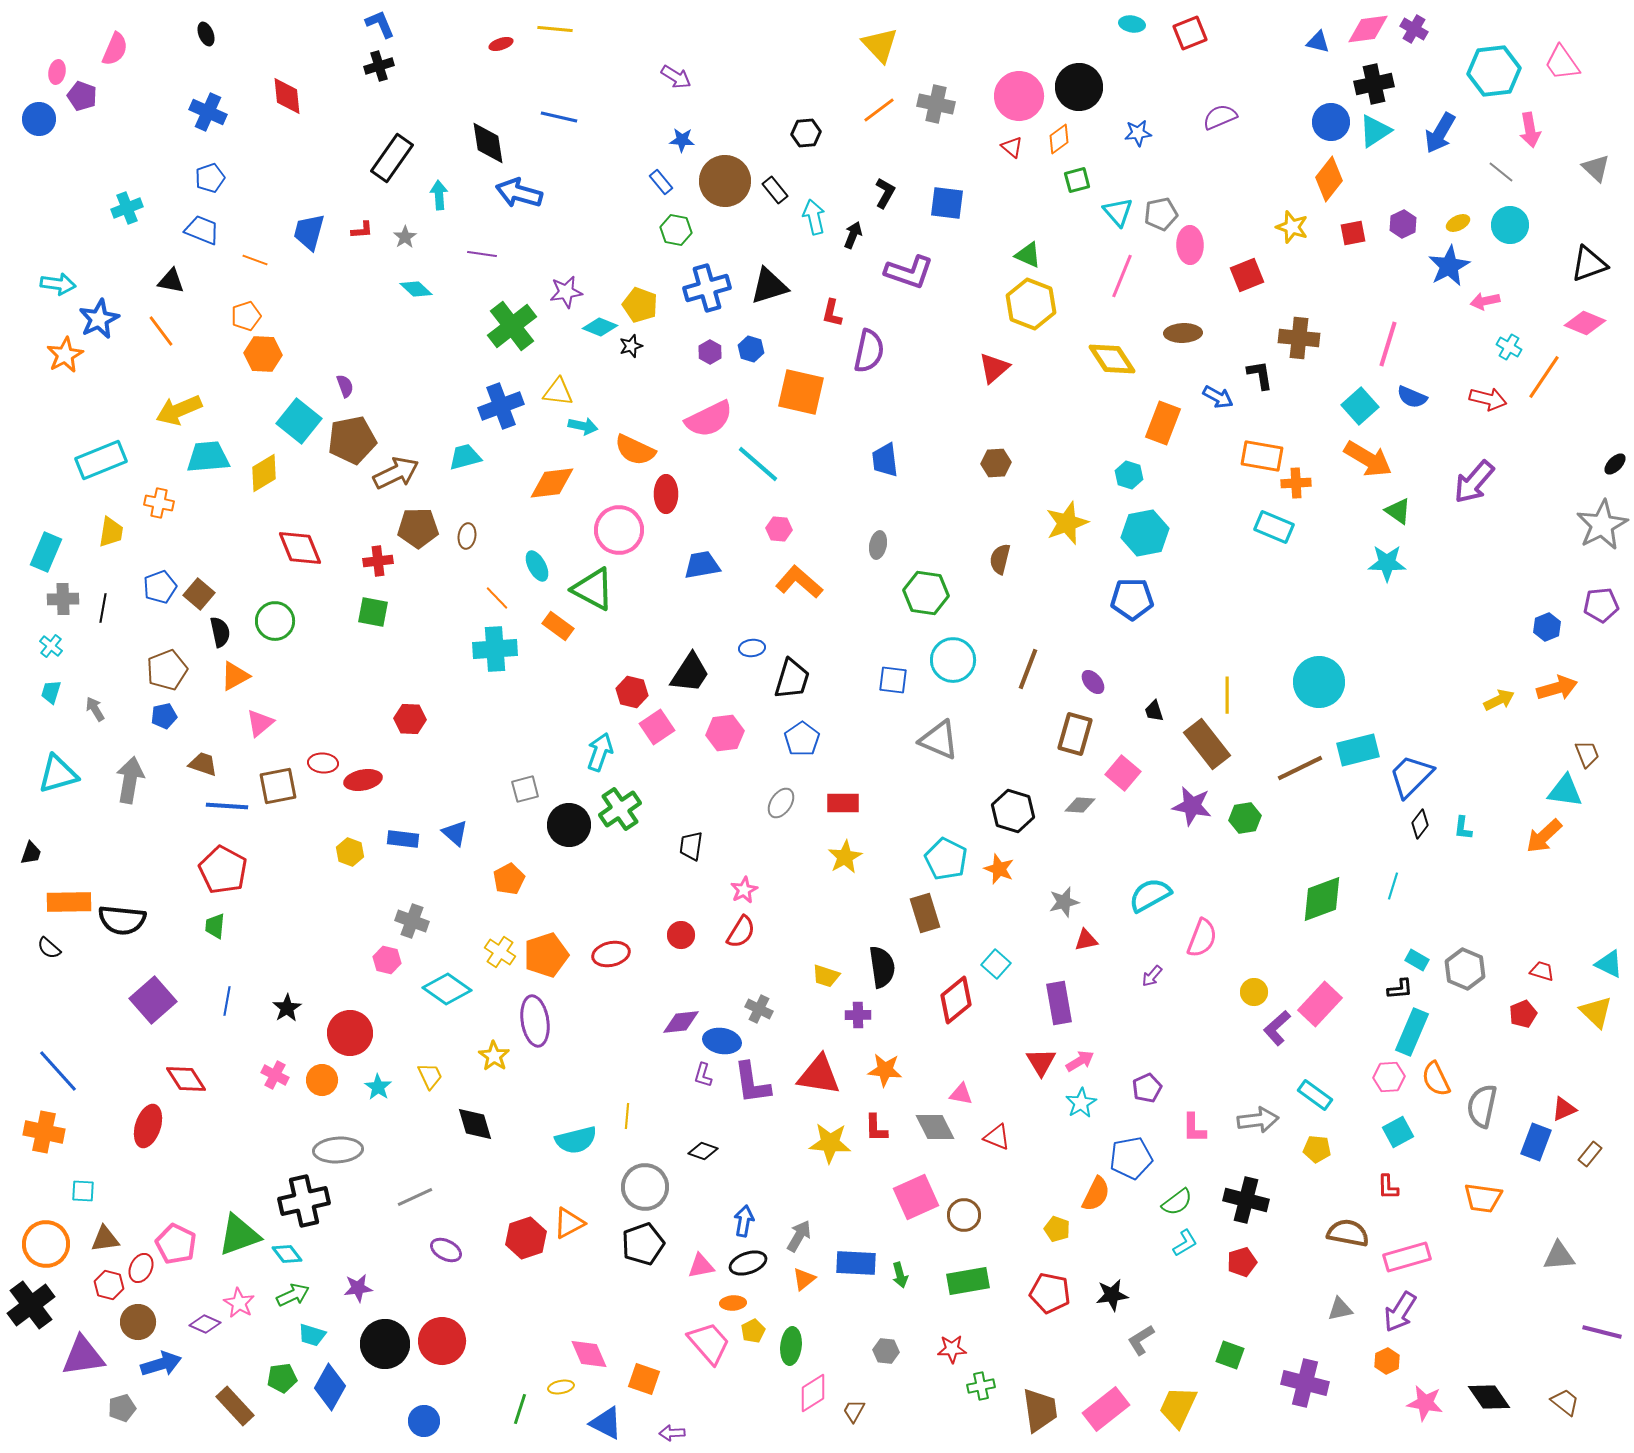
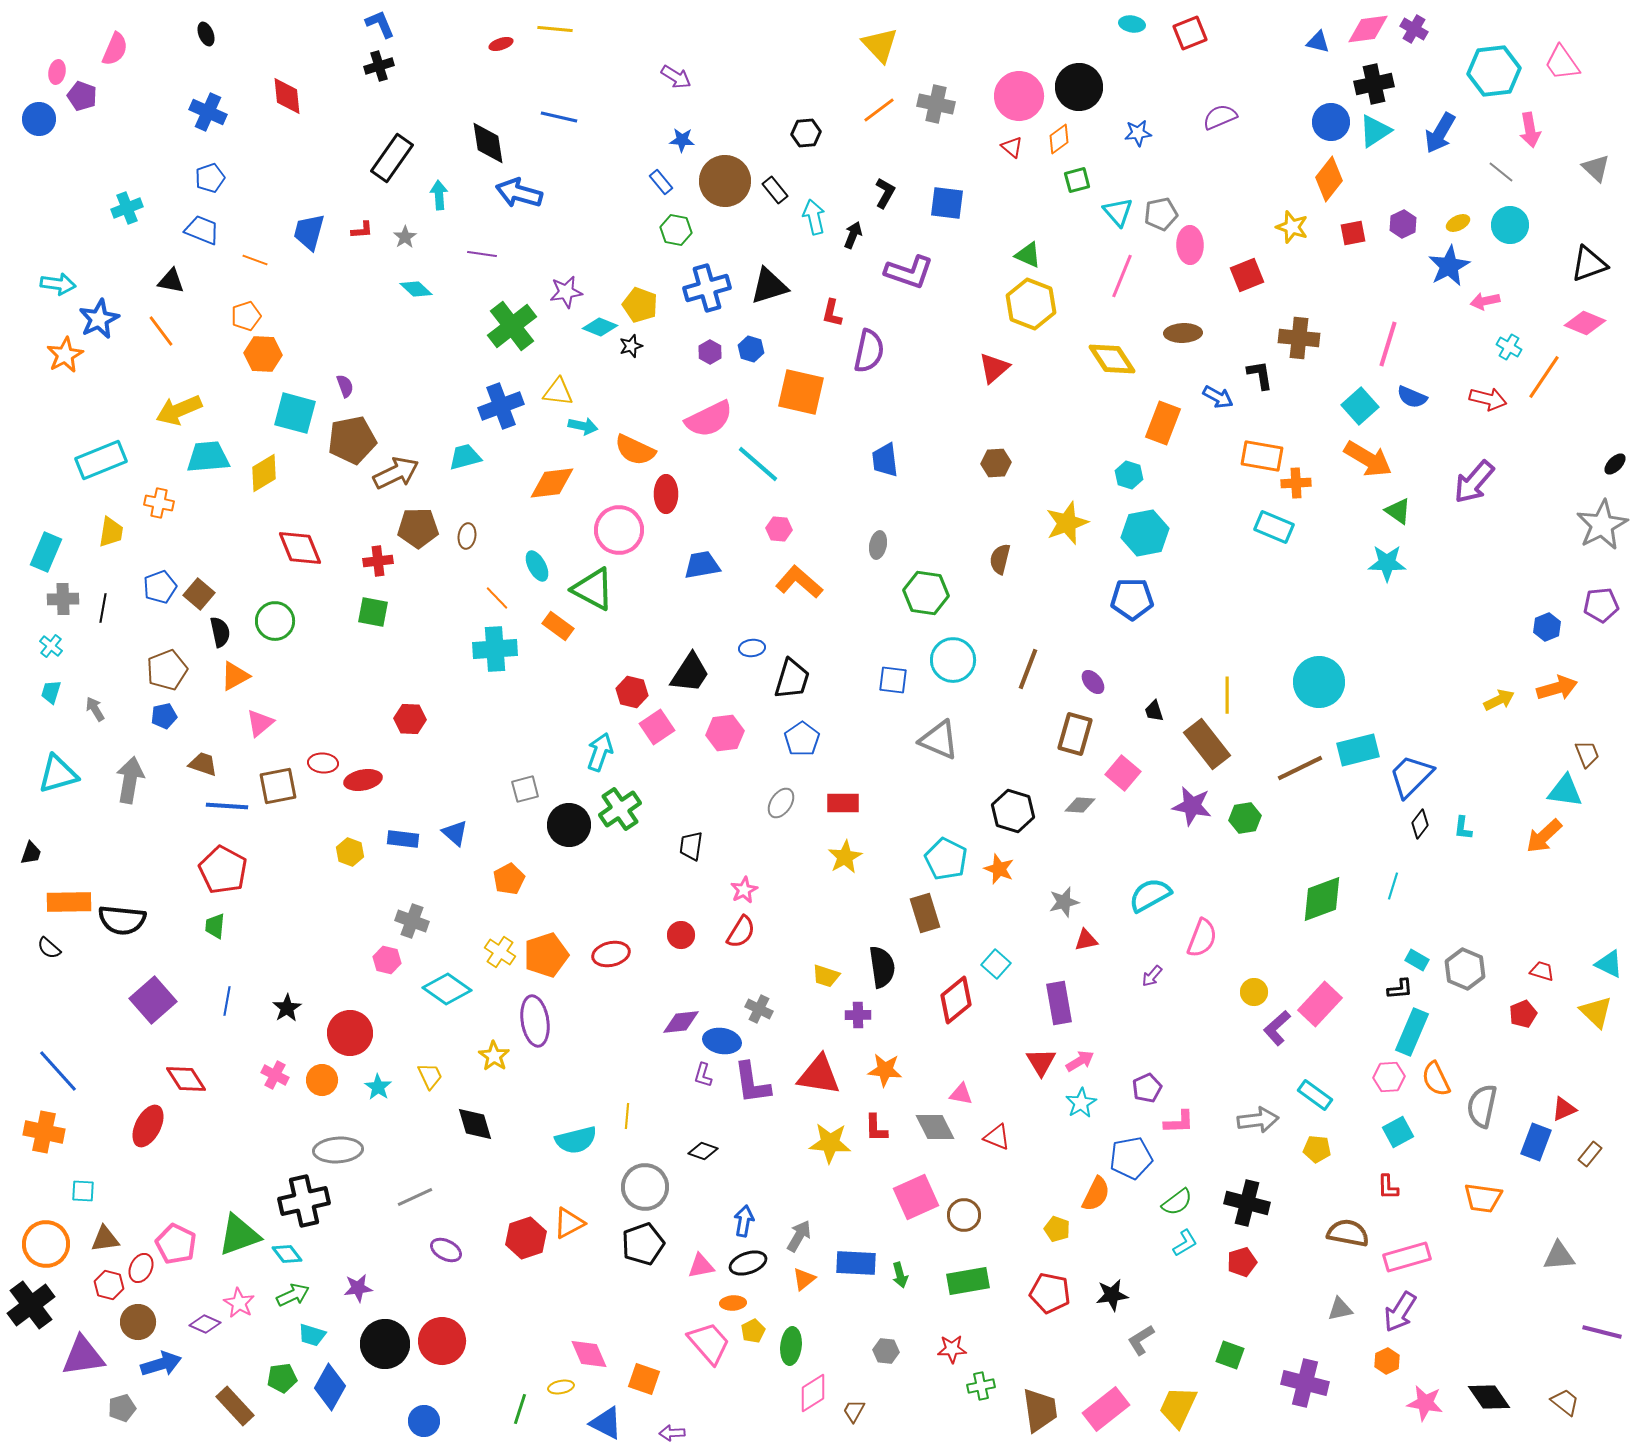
cyan square at (299, 421): moved 4 px left, 8 px up; rotated 24 degrees counterclockwise
red ellipse at (148, 1126): rotated 9 degrees clockwise
pink L-shape at (1194, 1128): moved 15 px left, 6 px up; rotated 92 degrees counterclockwise
black cross at (1246, 1200): moved 1 px right, 3 px down
